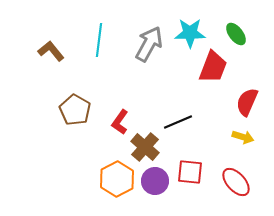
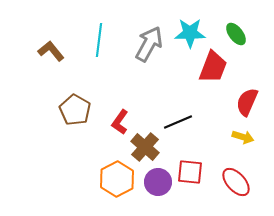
purple circle: moved 3 px right, 1 px down
